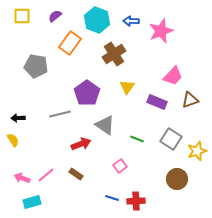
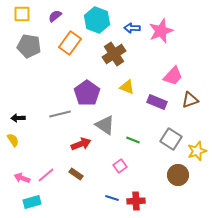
yellow square: moved 2 px up
blue arrow: moved 1 px right, 7 px down
gray pentagon: moved 7 px left, 20 px up
yellow triangle: rotated 42 degrees counterclockwise
green line: moved 4 px left, 1 px down
brown circle: moved 1 px right, 4 px up
